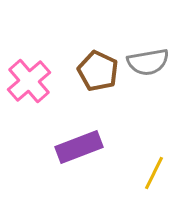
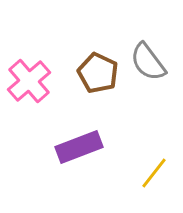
gray semicircle: rotated 63 degrees clockwise
brown pentagon: moved 2 px down
yellow line: rotated 12 degrees clockwise
